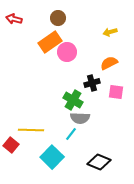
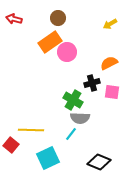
yellow arrow: moved 8 px up; rotated 16 degrees counterclockwise
pink square: moved 4 px left
cyan square: moved 4 px left, 1 px down; rotated 20 degrees clockwise
